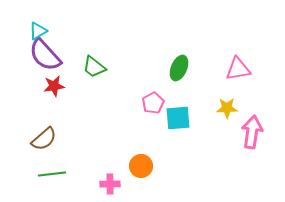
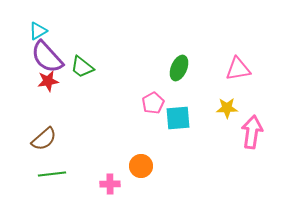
purple semicircle: moved 2 px right, 2 px down
green trapezoid: moved 12 px left
red star: moved 6 px left, 5 px up
